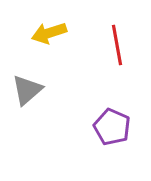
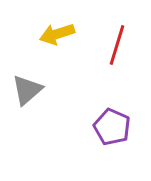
yellow arrow: moved 8 px right, 1 px down
red line: rotated 27 degrees clockwise
